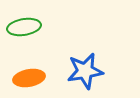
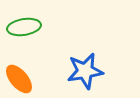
orange ellipse: moved 10 px left, 1 px down; rotated 60 degrees clockwise
